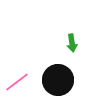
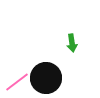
black circle: moved 12 px left, 2 px up
